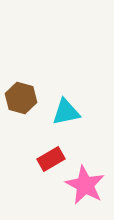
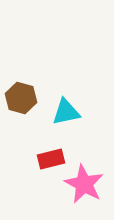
red rectangle: rotated 16 degrees clockwise
pink star: moved 1 px left, 1 px up
